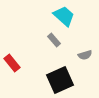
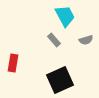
cyan trapezoid: moved 1 px right; rotated 20 degrees clockwise
gray semicircle: moved 1 px right, 15 px up
red rectangle: moved 1 px right; rotated 48 degrees clockwise
